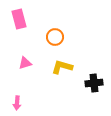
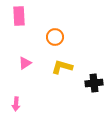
pink rectangle: moved 3 px up; rotated 12 degrees clockwise
pink triangle: rotated 16 degrees counterclockwise
pink arrow: moved 1 px left, 1 px down
